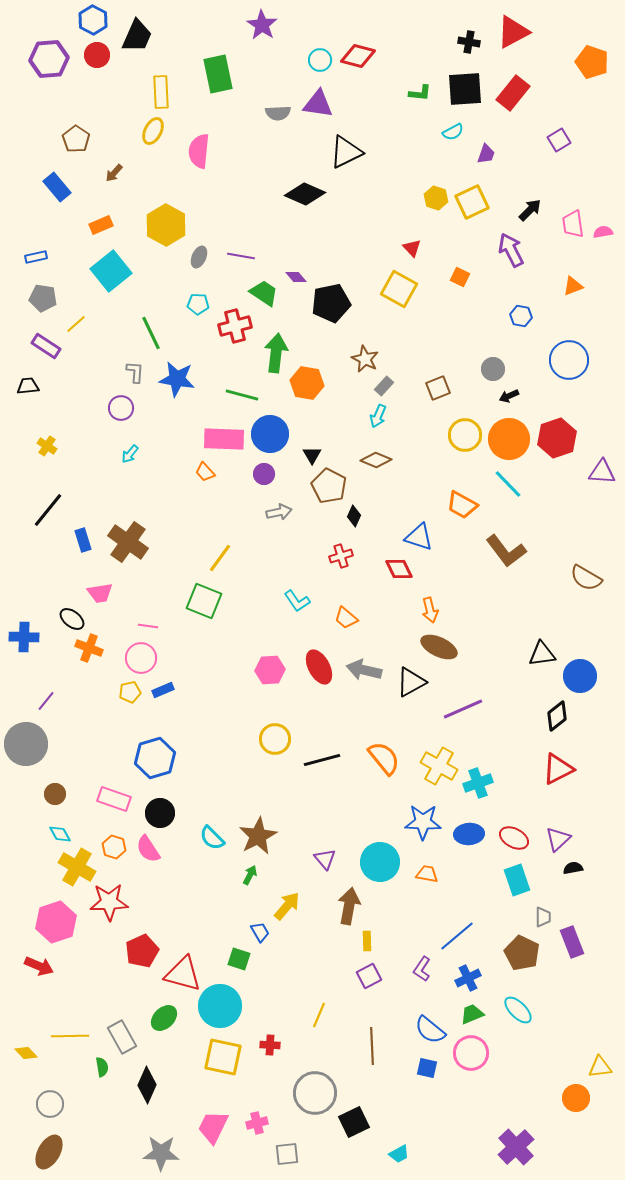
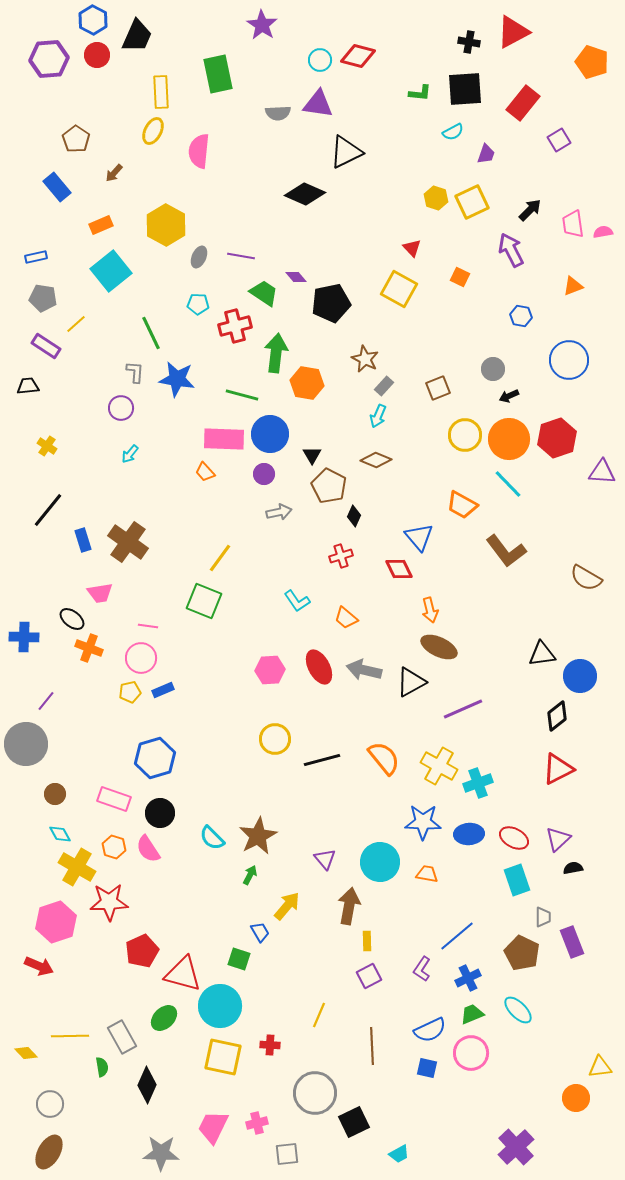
red rectangle at (513, 93): moved 10 px right, 10 px down
blue triangle at (419, 537): rotated 32 degrees clockwise
blue semicircle at (430, 1030): rotated 64 degrees counterclockwise
